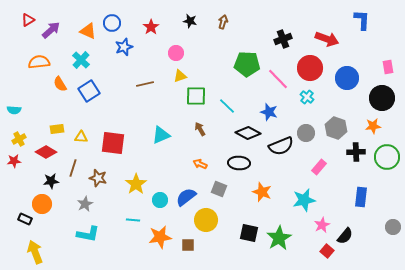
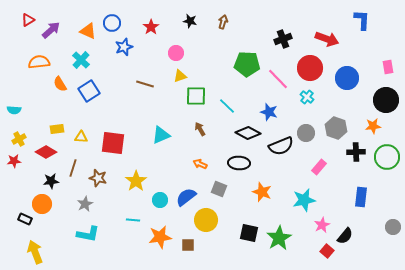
brown line at (145, 84): rotated 30 degrees clockwise
black circle at (382, 98): moved 4 px right, 2 px down
yellow star at (136, 184): moved 3 px up
